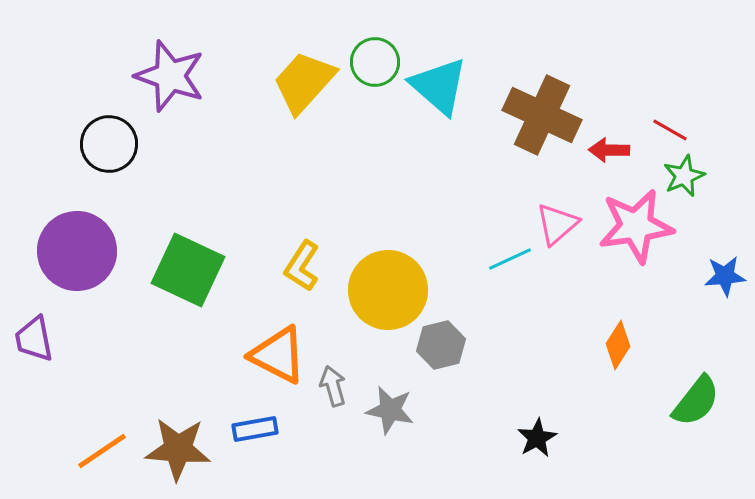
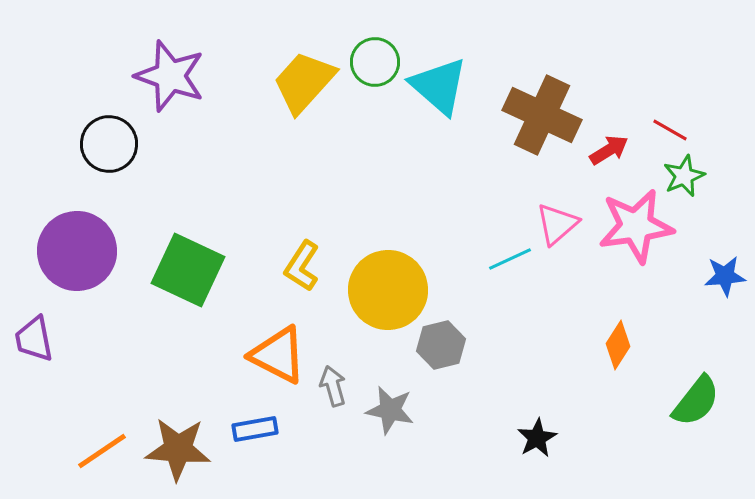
red arrow: rotated 147 degrees clockwise
